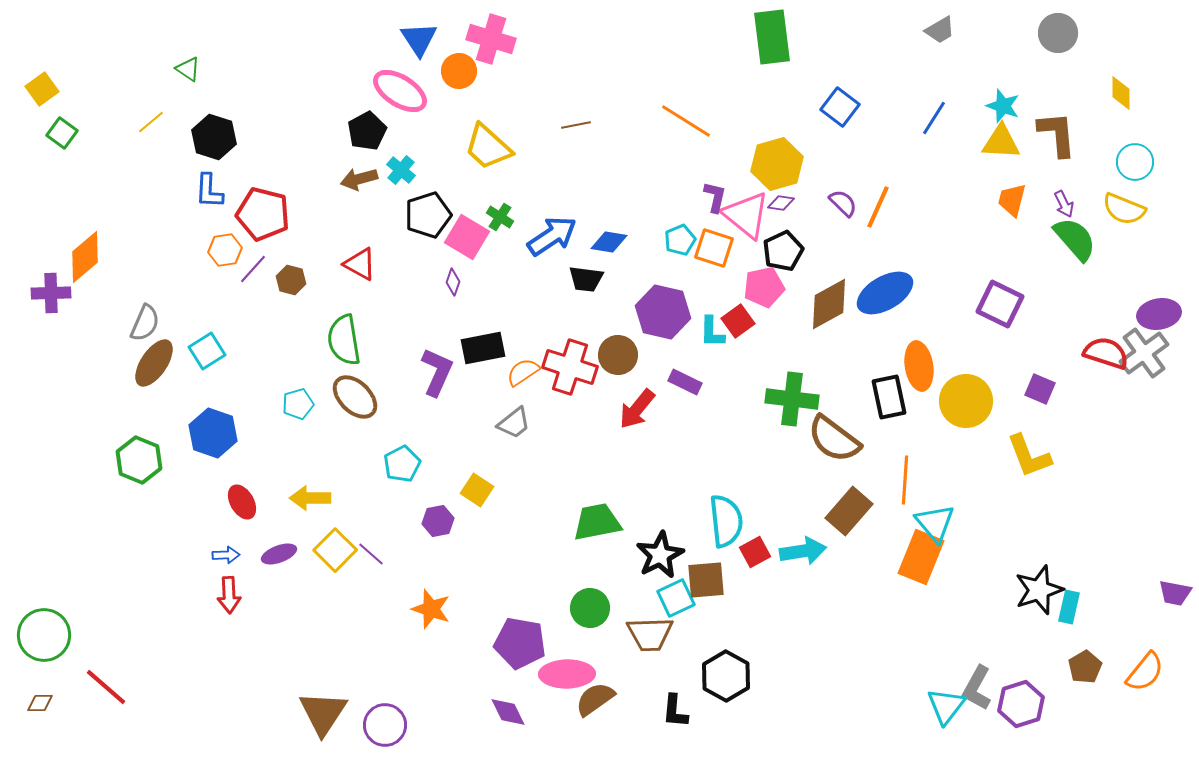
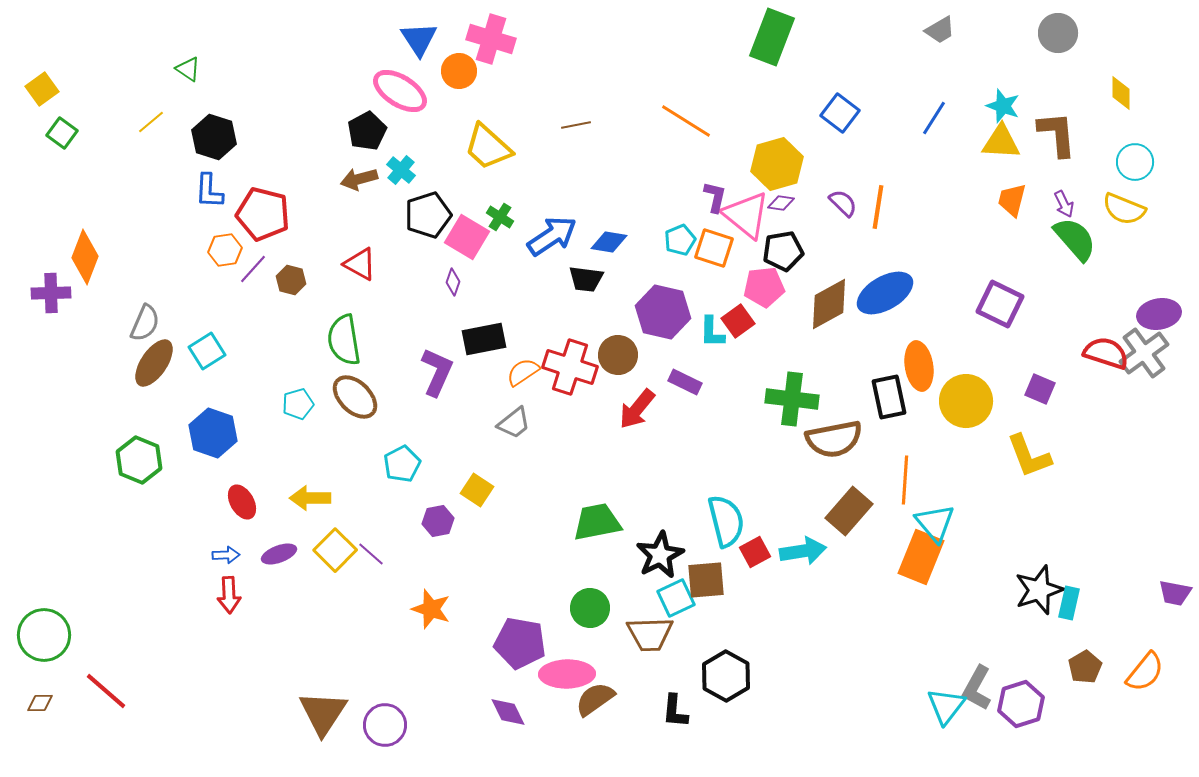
green rectangle at (772, 37): rotated 28 degrees clockwise
blue square at (840, 107): moved 6 px down
orange line at (878, 207): rotated 15 degrees counterclockwise
black pentagon at (783, 251): rotated 15 degrees clockwise
orange diamond at (85, 257): rotated 28 degrees counterclockwise
pink pentagon at (764, 287): rotated 6 degrees clockwise
black rectangle at (483, 348): moved 1 px right, 9 px up
brown semicircle at (834, 439): rotated 48 degrees counterclockwise
cyan semicircle at (726, 521): rotated 8 degrees counterclockwise
cyan rectangle at (1069, 607): moved 4 px up
red line at (106, 687): moved 4 px down
